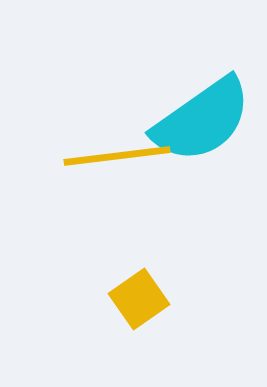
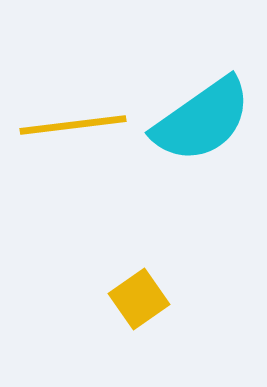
yellow line: moved 44 px left, 31 px up
